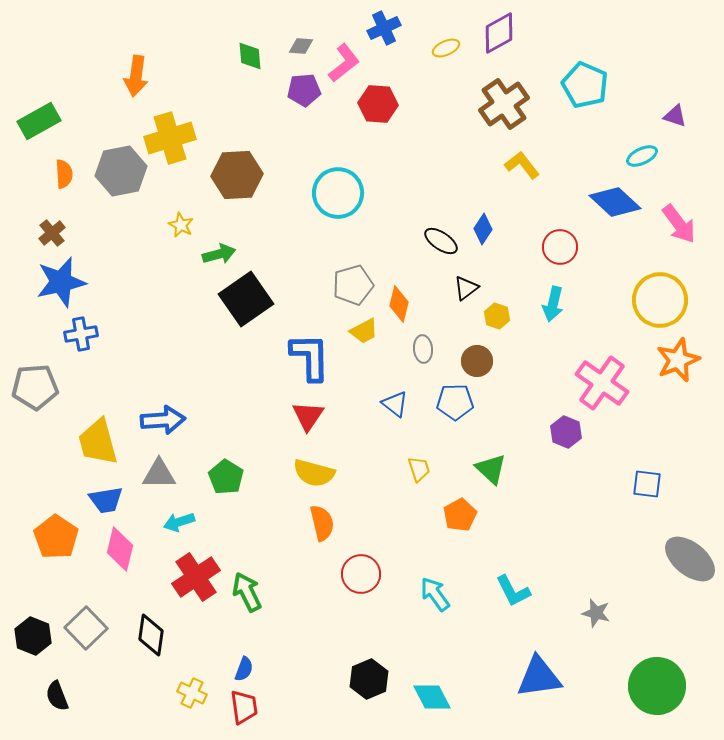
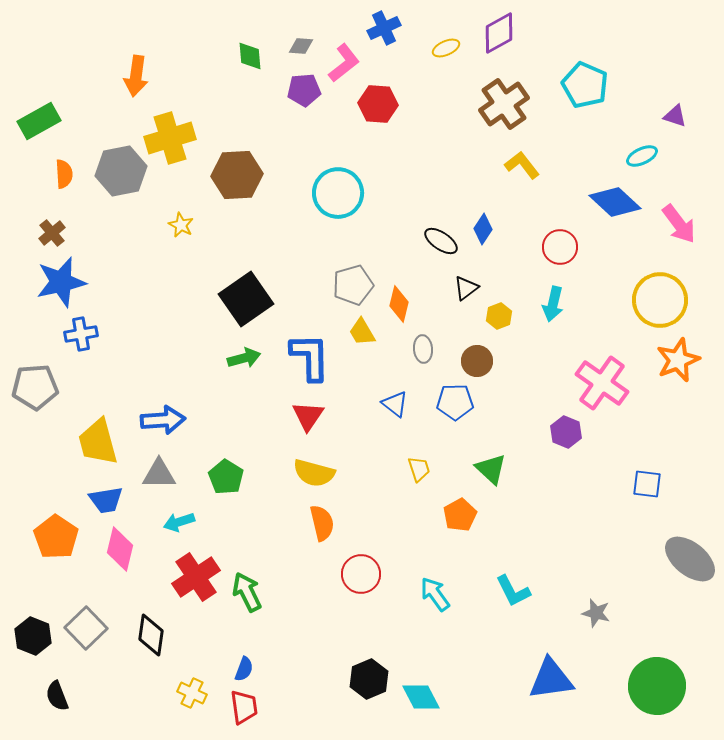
green arrow at (219, 254): moved 25 px right, 104 px down
yellow hexagon at (497, 316): moved 2 px right; rotated 20 degrees clockwise
yellow trapezoid at (364, 331): moved 2 px left, 1 px down; rotated 88 degrees clockwise
blue triangle at (539, 677): moved 12 px right, 2 px down
cyan diamond at (432, 697): moved 11 px left
